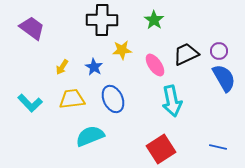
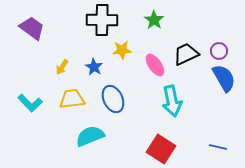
red square: rotated 24 degrees counterclockwise
